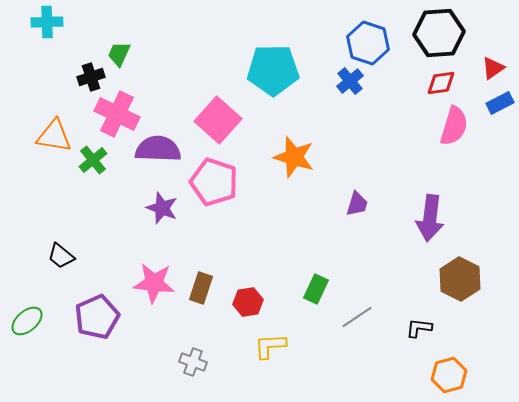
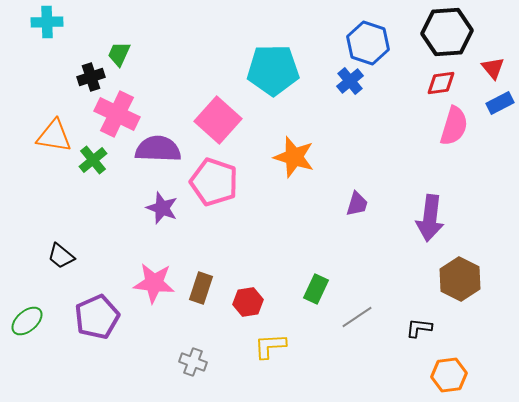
black hexagon: moved 8 px right, 1 px up
red triangle: rotated 35 degrees counterclockwise
orange hexagon: rotated 8 degrees clockwise
